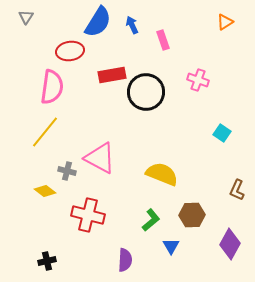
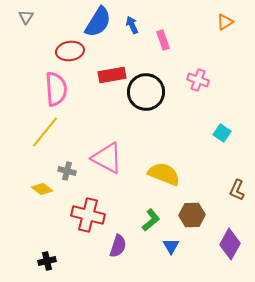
pink semicircle: moved 4 px right, 2 px down; rotated 12 degrees counterclockwise
pink triangle: moved 7 px right
yellow semicircle: moved 2 px right
yellow diamond: moved 3 px left, 2 px up
purple semicircle: moved 7 px left, 14 px up; rotated 15 degrees clockwise
